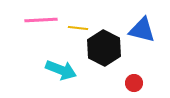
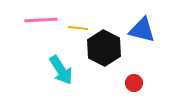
cyan arrow: rotated 36 degrees clockwise
